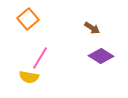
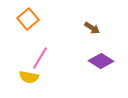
purple diamond: moved 5 px down
